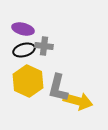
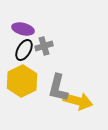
gray cross: rotated 24 degrees counterclockwise
black ellipse: rotated 45 degrees counterclockwise
yellow hexagon: moved 6 px left; rotated 8 degrees clockwise
